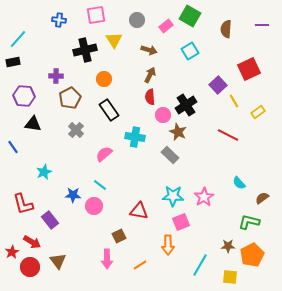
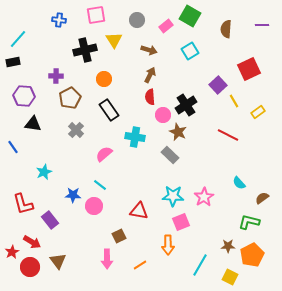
yellow square at (230, 277): rotated 21 degrees clockwise
